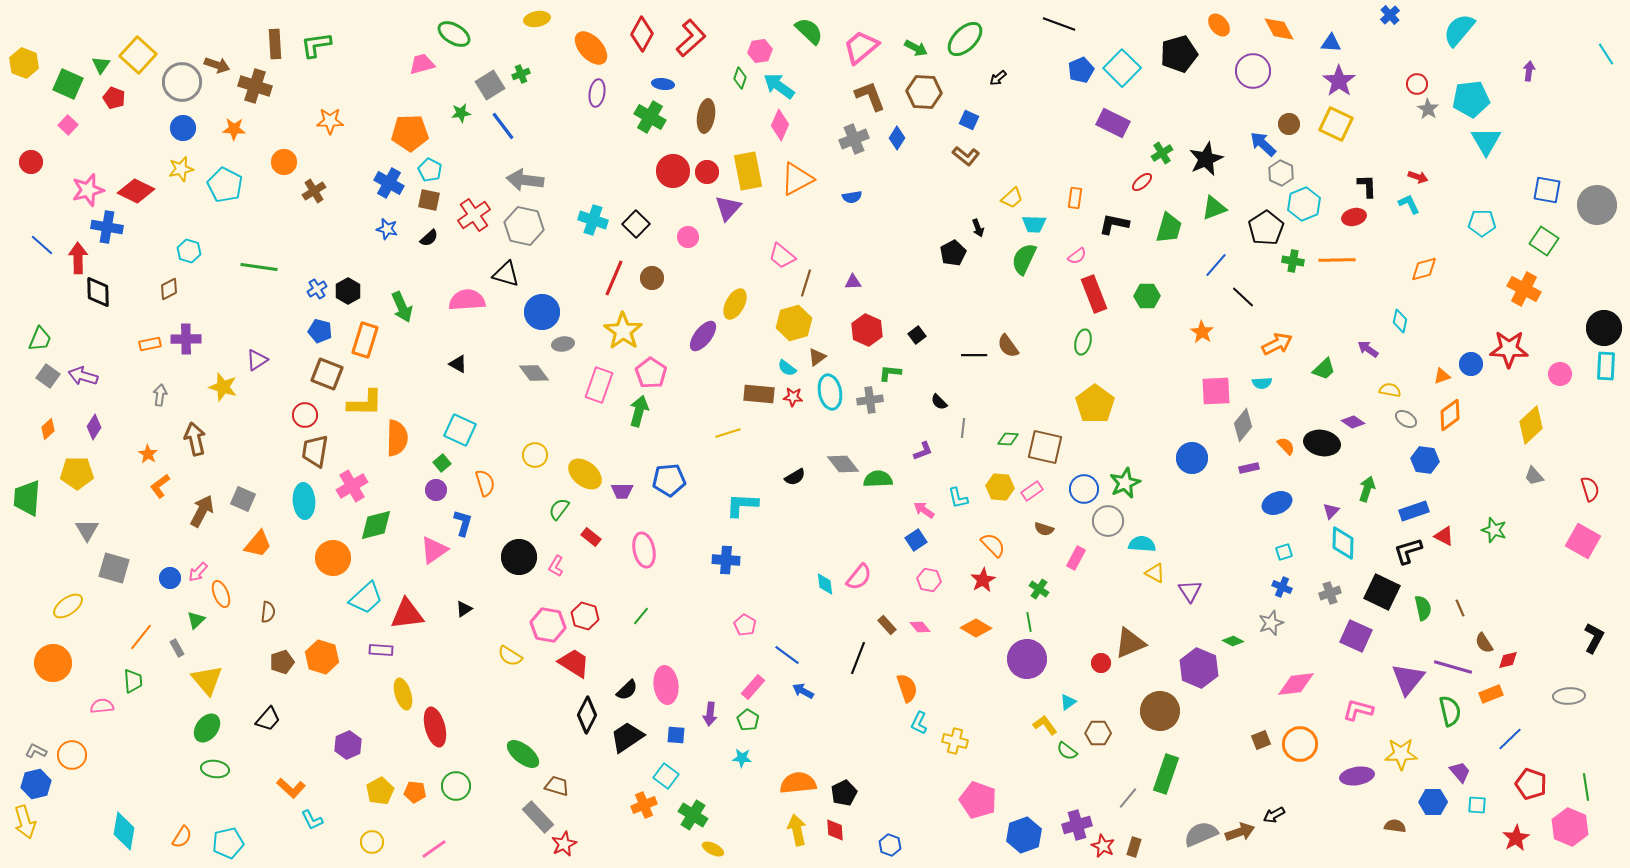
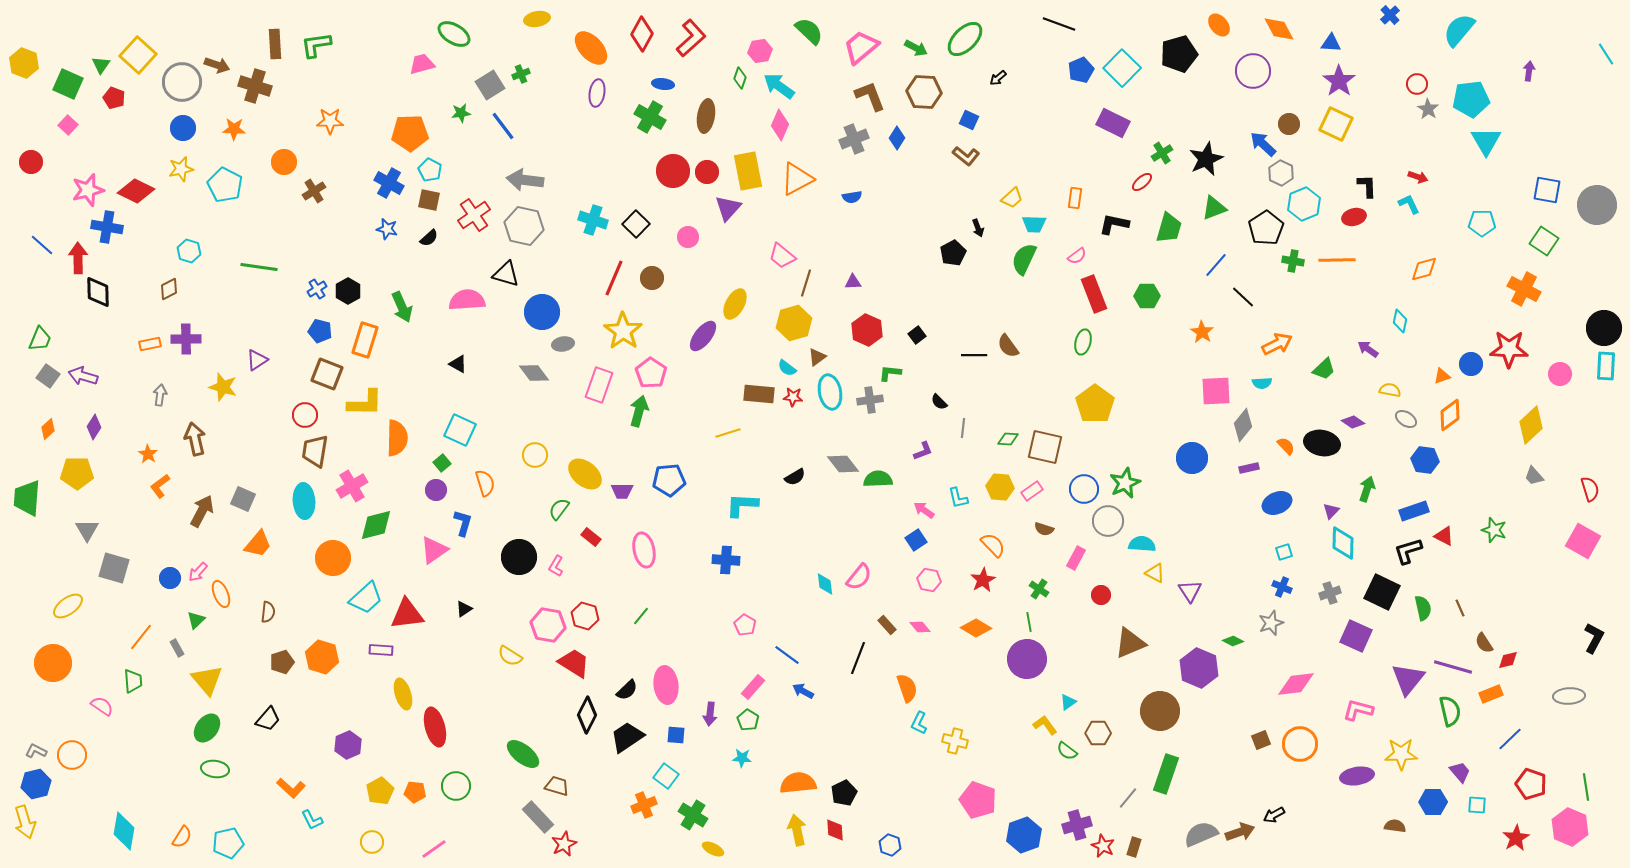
red circle at (1101, 663): moved 68 px up
pink semicircle at (102, 706): rotated 40 degrees clockwise
